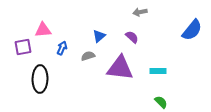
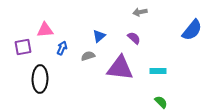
pink triangle: moved 2 px right
purple semicircle: moved 2 px right, 1 px down
